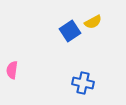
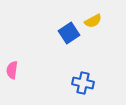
yellow semicircle: moved 1 px up
blue square: moved 1 px left, 2 px down
